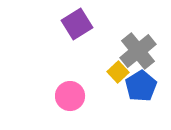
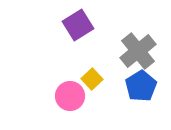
purple square: moved 1 px right, 1 px down
yellow square: moved 26 px left, 7 px down
